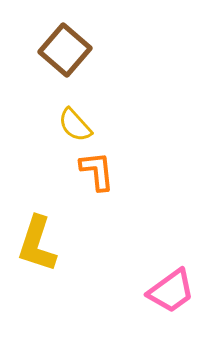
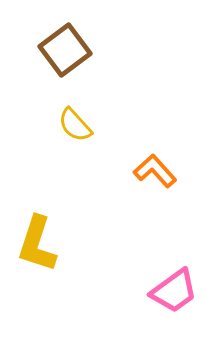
brown square: rotated 12 degrees clockwise
orange L-shape: moved 58 px right; rotated 36 degrees counterclockwise
pink trapezoid: moved 3 px right
